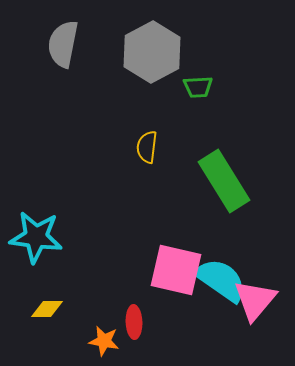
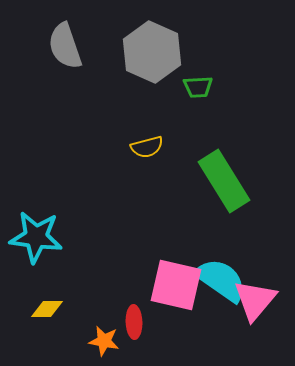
gray semicircle: moved 2 px right, 2 px down; rotated 30 degrees counterclockwise
gray hexagon: rotated 8 degrees counterclockwise
yellow semicircle: rotated 112 degrees counterclockwise
pink square: moved 15 px down
